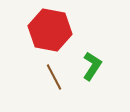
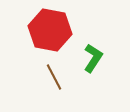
green L-shape: moved 1 px right, 8 px up
